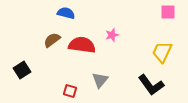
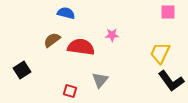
pink star: rotated 16 degrees clockwise
red semicircle: moved 1 px left, 2 px down
yellow trapezoid: moved 2 px left, 1 px down
black L-shape: moved 20 px right, 4 px up
